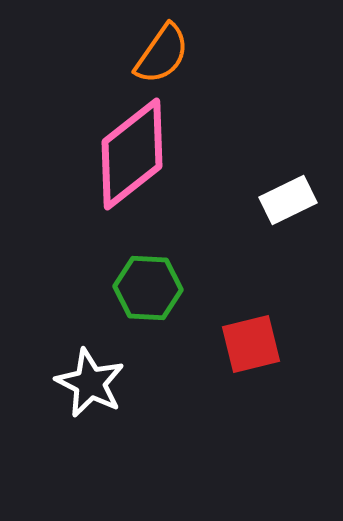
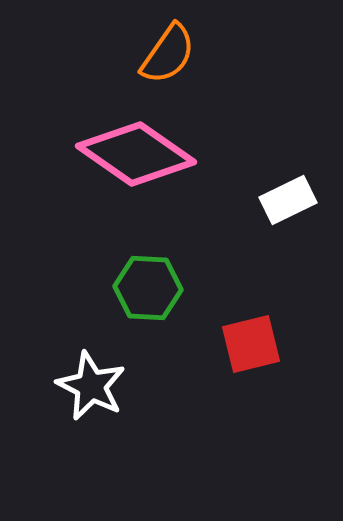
orange semicircle: moved 6 px right
pink diamond: moved 4 px right; rotated 73 degrees clockwise
white star: moved 1 px right, 3 px down
